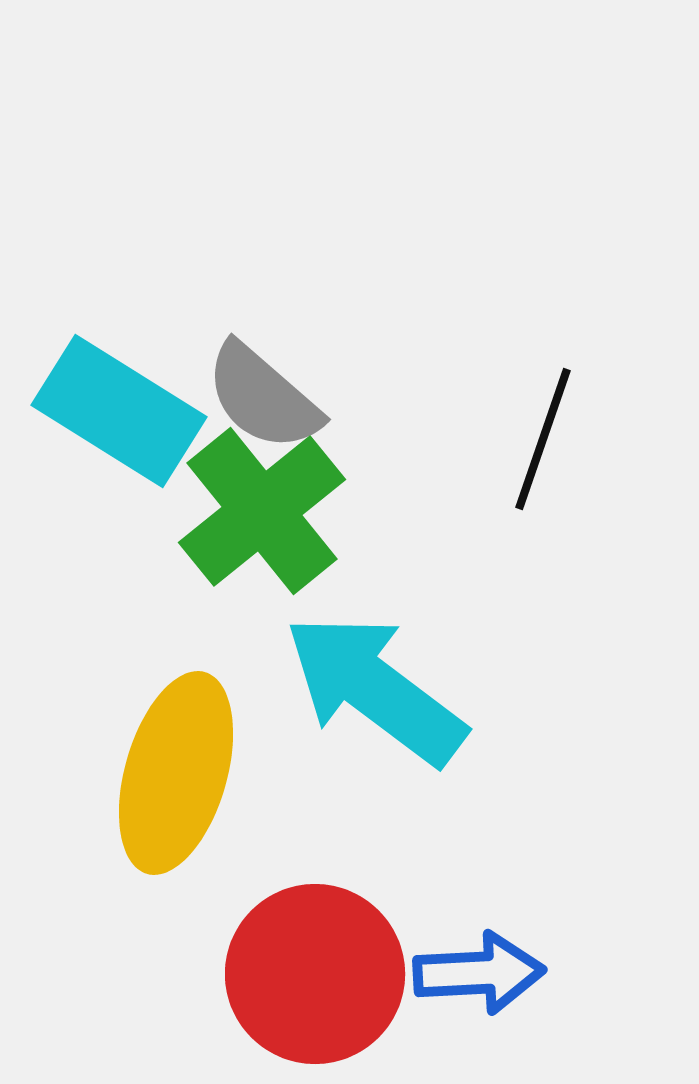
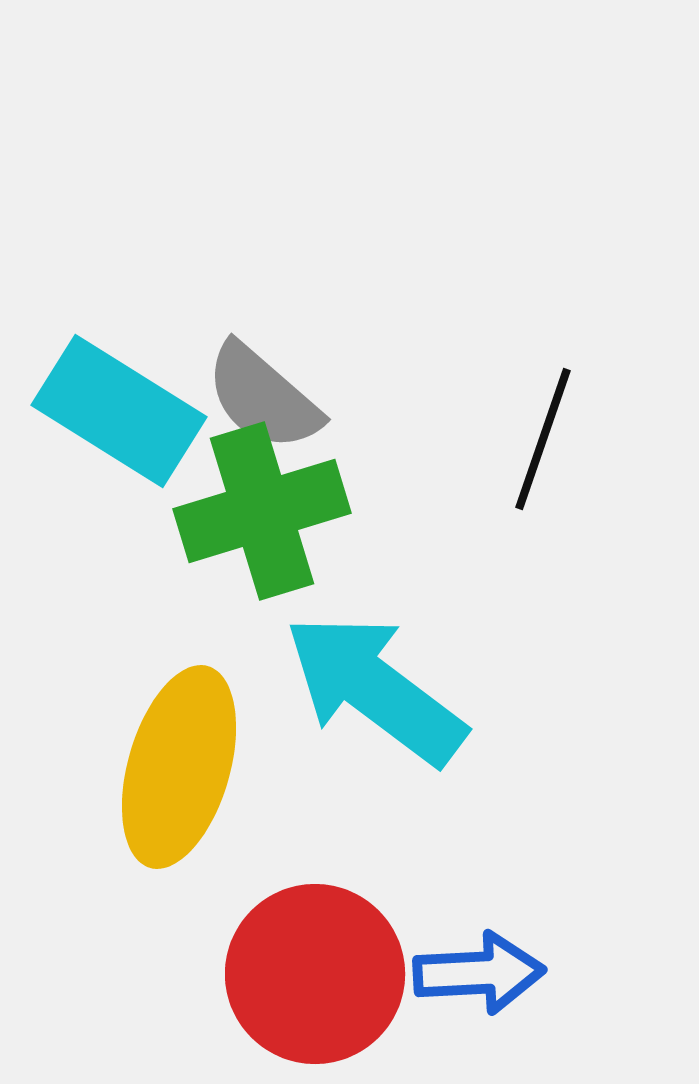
green cross: rotated 22 degrees clockwise
yellow ellipse: moved 3 px right, 6 px up
